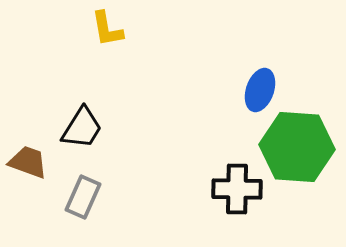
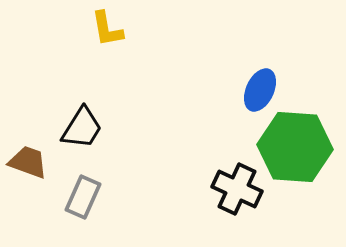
blue ellipse: rotated 6 degrees clockwise
green hexagon: moved 2 px left
black cross: rotated 24 degrees clockwise
